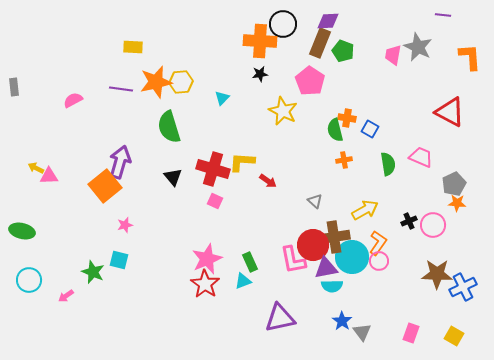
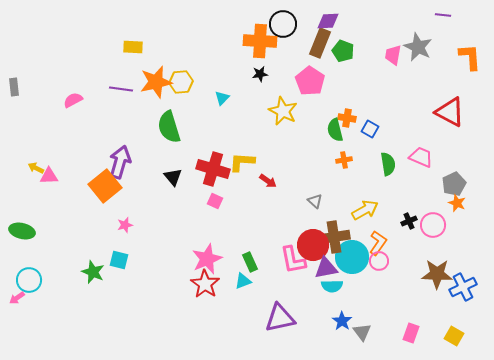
orange star at (457, 203): rotated 18 degrees clockwise
pink arrow at (66, 296): moved 49 px left, 2 px down
